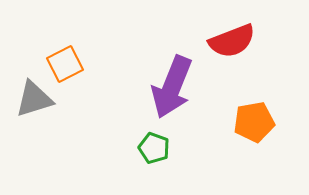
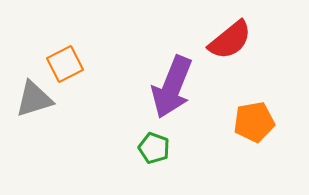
red semicircle: moved 2 px left, 1 px up; rotated 18 degrees counterclockwise
